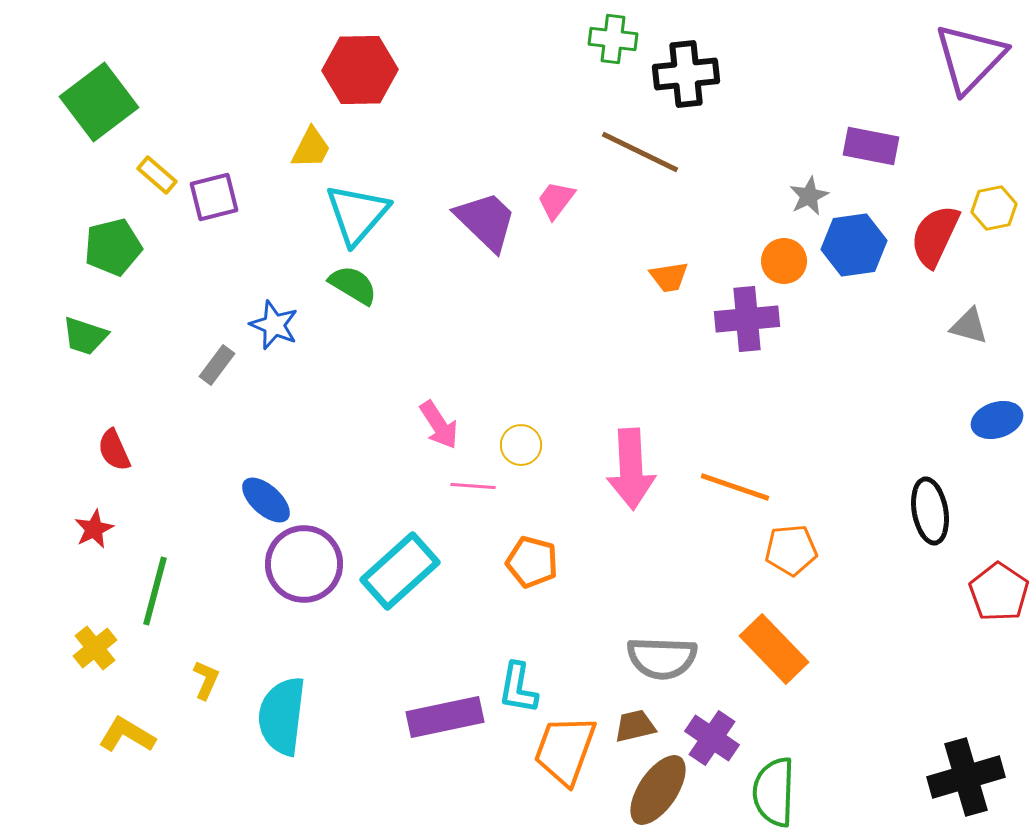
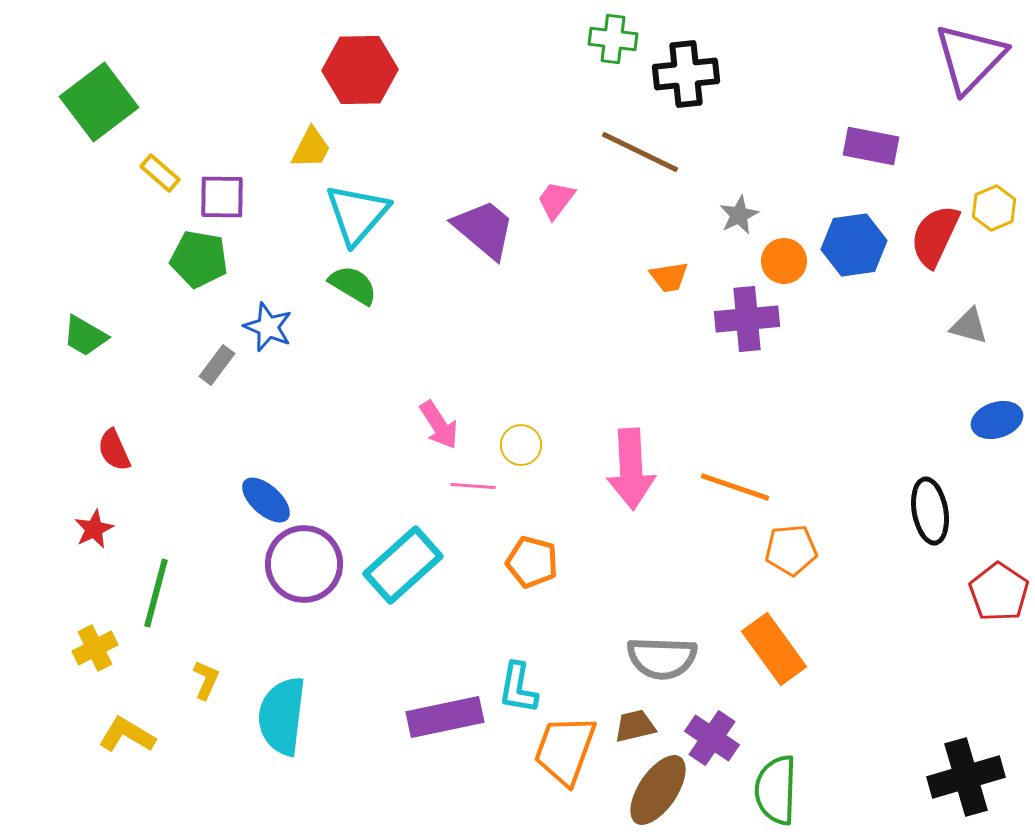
yellow rectangle at (157, 175): moved 3 px right, 2 px up
gray star at (809, 196): moved 70 px left, 19 px down
purple square at (214, 197): moved 8 px right; rotated 15 degrees clockwise
yellow hexagon at (994, 208): rotated 12 degrees counterclockwise
purple trapezoid at (486, 221): moved 2 px left, 8 px down; rotated 4 degrees counterclockwise
green pentagon at (113, 247): moved 86 px right, 12 px down; rotated 24 degrees clockwise
blue star at (274, 325): moved 6 px left, 2 px down
green trapezoid at (85, 336): rotated 12 degrees clockwise
cyan rectangle at (400, 571): moved 3 px right, 6 px up
green line at (155, 591): moved 1 px right, 2 px down
yellow cross at (95, 648): rotated 12 degrees clockwise
orange rectangle at (774, 649): rotated 8 degrees clockwise
green semicircle at (774, 792): moved 2 px right, 2 px up
